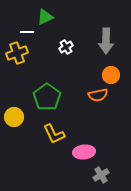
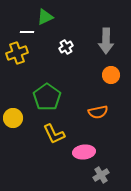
orange semicircle: moved 17 px down
yellow circle: moved 1 px left, 1 px down
